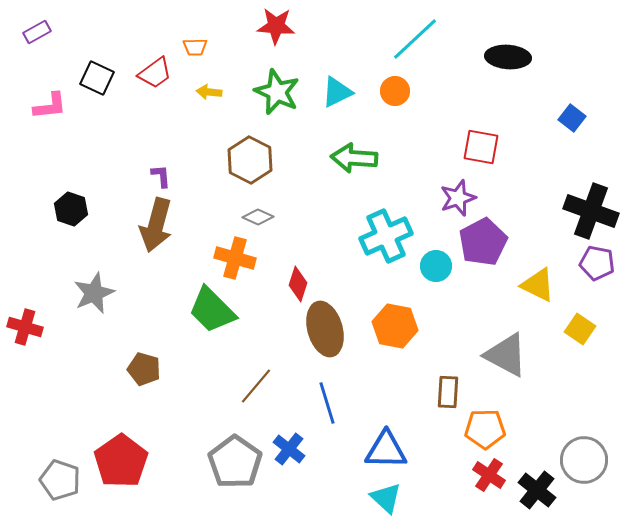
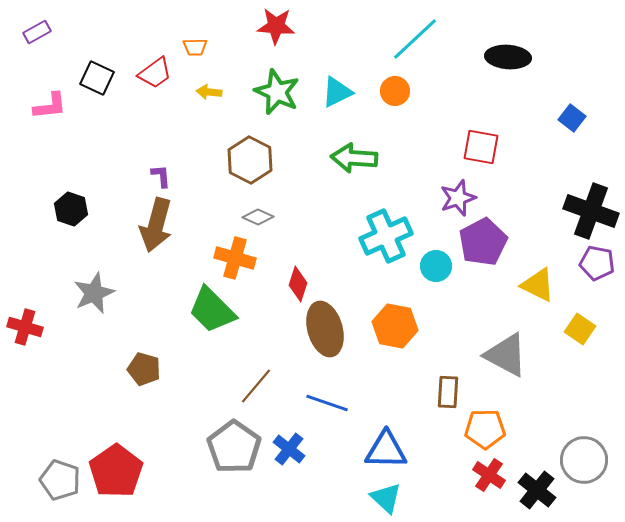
blue line at (327, 403): rotated 54 degrees counterclockwise
red pentagon at (121, 461): moved 5 px left, 10 px down
gray pentagon at (235, 462): moved 1 px left, 15 px up
